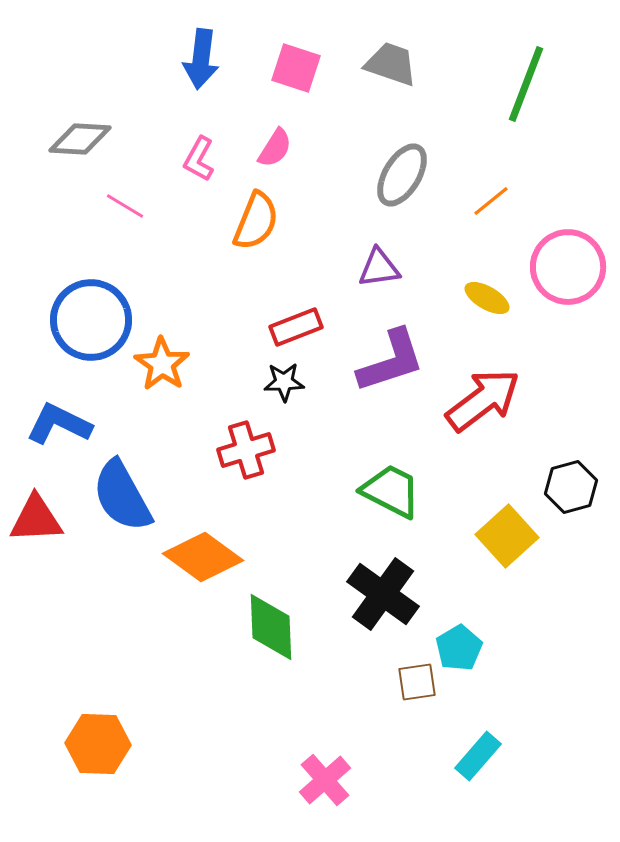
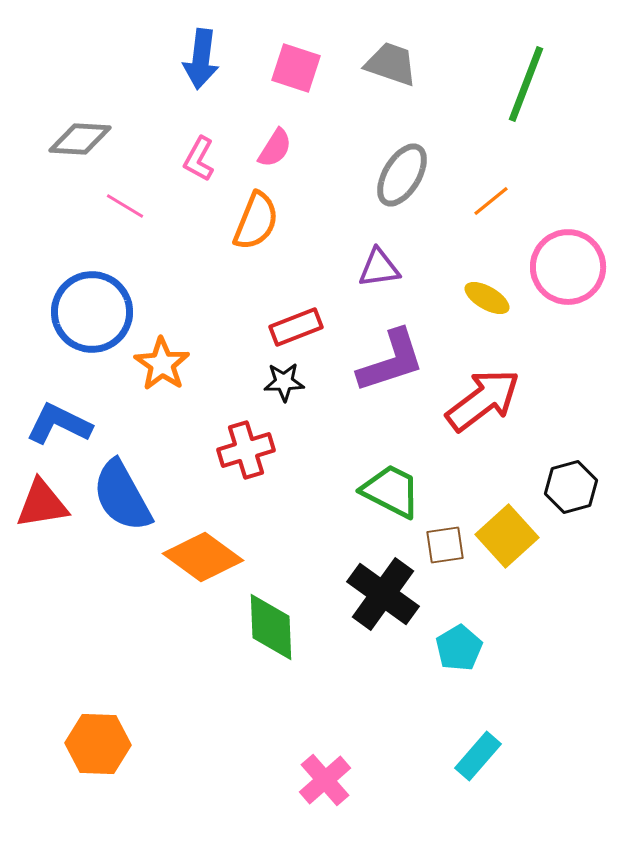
blue circle: moved 1 px right, 8 px up
red triangle: moved 6 px right, 15 px up; rotated 6 degrees counterclockwise
brown square: moved 28 px right, 137 px up
